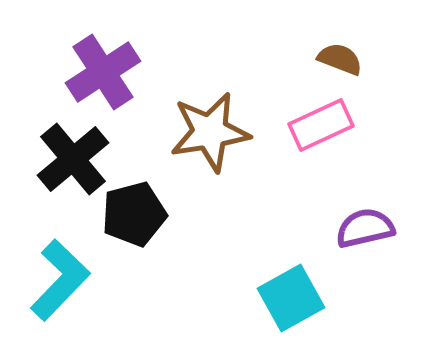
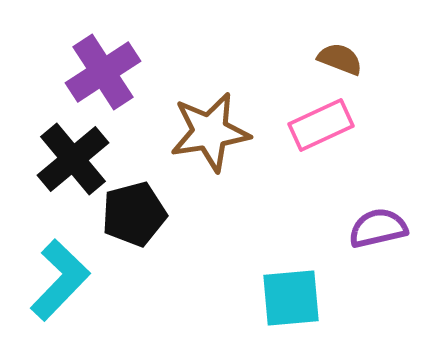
purple semicircle: moved 13 px right
cyan square: rotated 24 degrees clockwise
